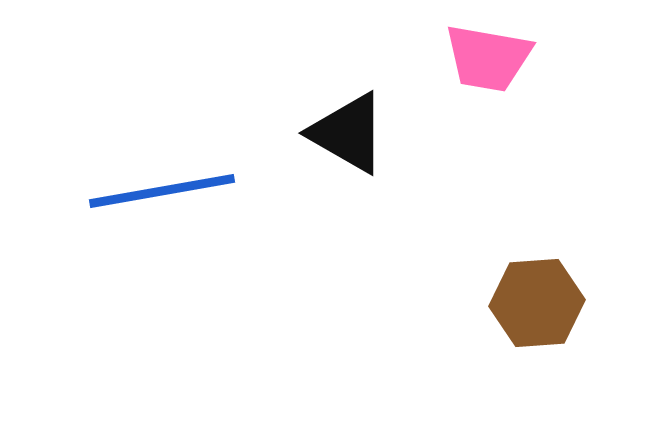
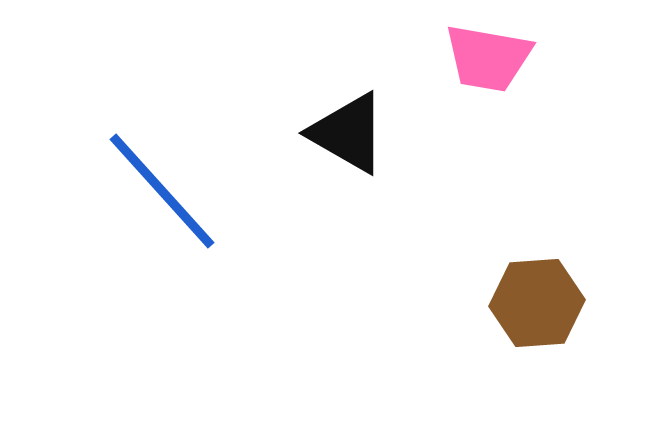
blue line: rotated 58 degrees clockwise
